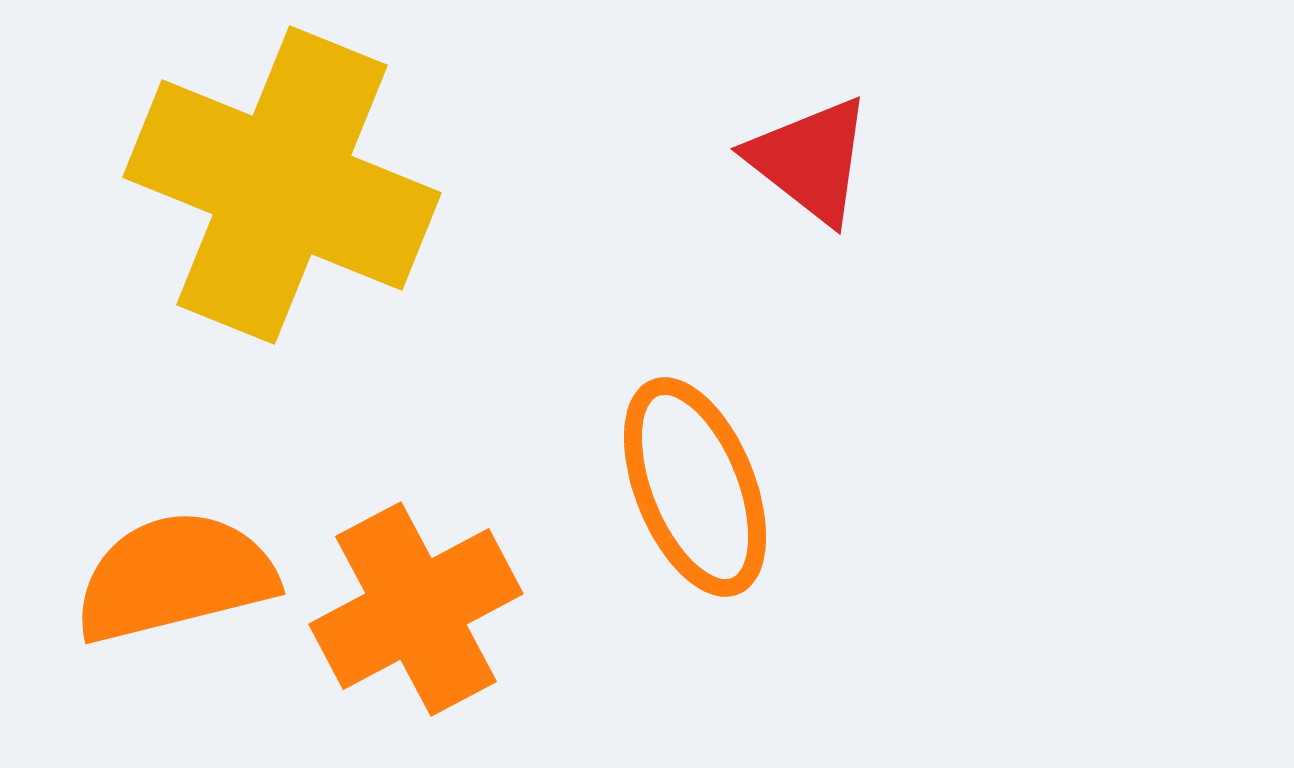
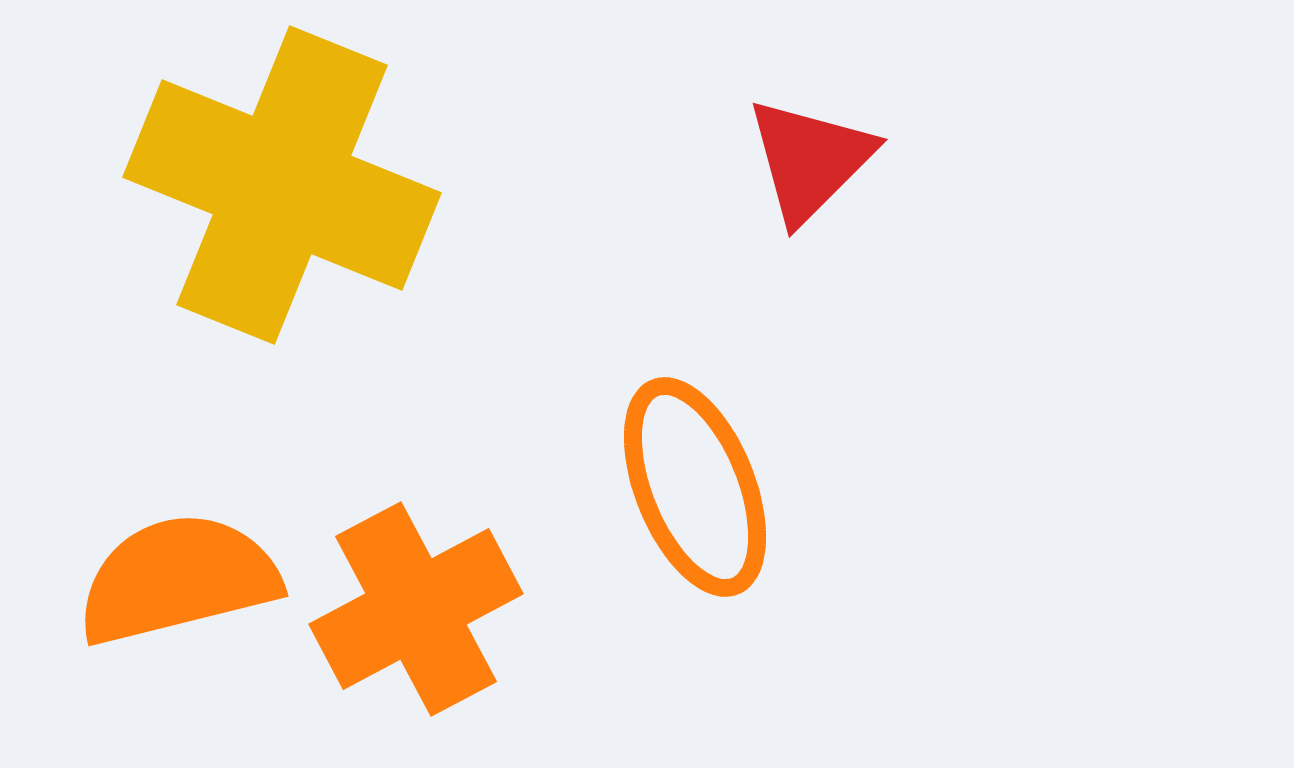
red triangle: rotated 37 degrees clockwise
orange semicircle: moved 3 px right, 2 px down
